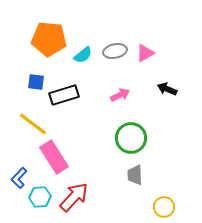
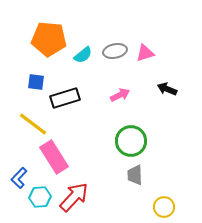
pink triangle: rotated 12 degrees clockwise
black rectangle: moved 1 px right, 3 px down
green circle: moved 3 px down
